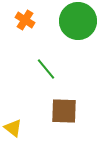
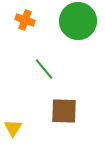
orange cross: rotated 12 degrees counterclockwise
green line: moved 2 px left
yellow triangle: rotated 24 degrees clockwise
